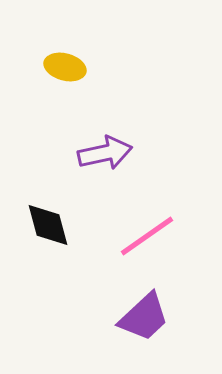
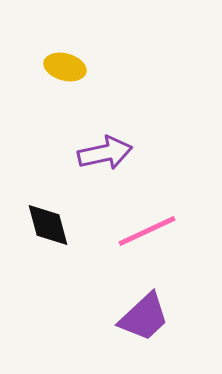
pink line: moved 5 px up; rotated 10 degrees clockwise
